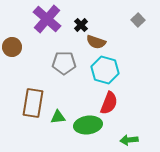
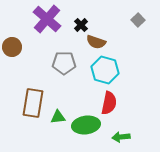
red semicircle: rotated 10 degrees counterclockwise
green ellipse: moved 2 px left
green arrow: moved 8 px left, 3 px up
